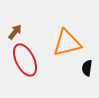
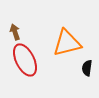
brown arrow: rotated 56 degrees counterclockwise
